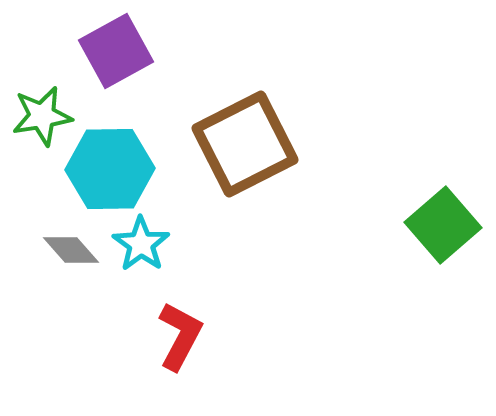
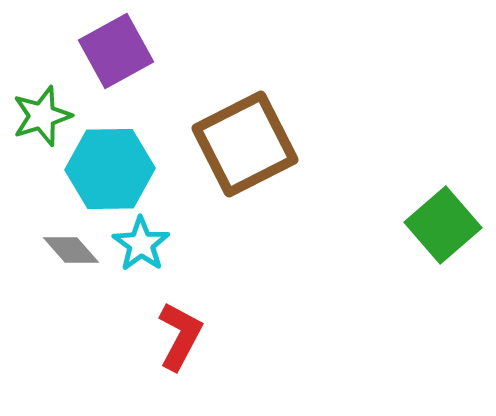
green star: rotated 8 degrees counterclockwise
